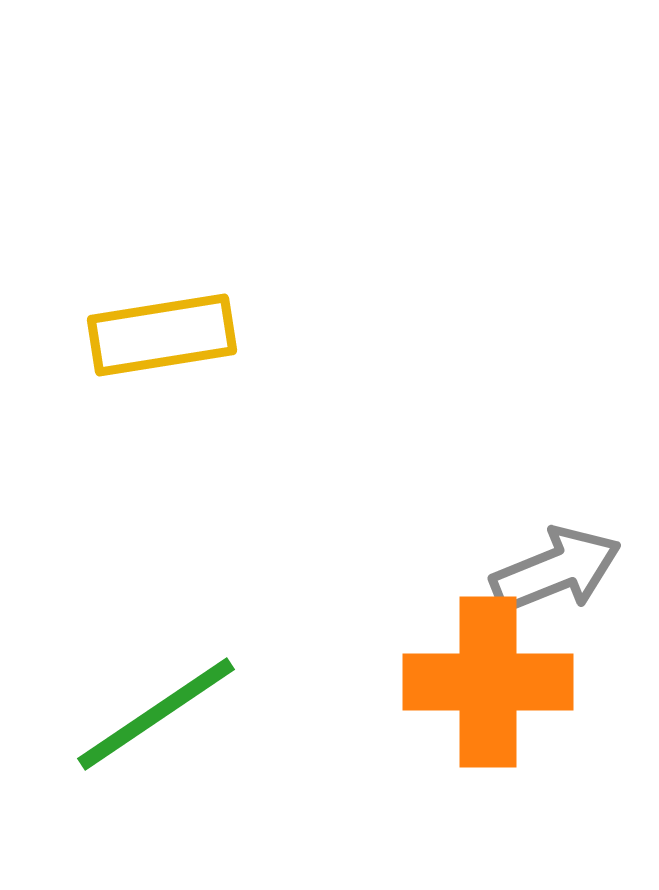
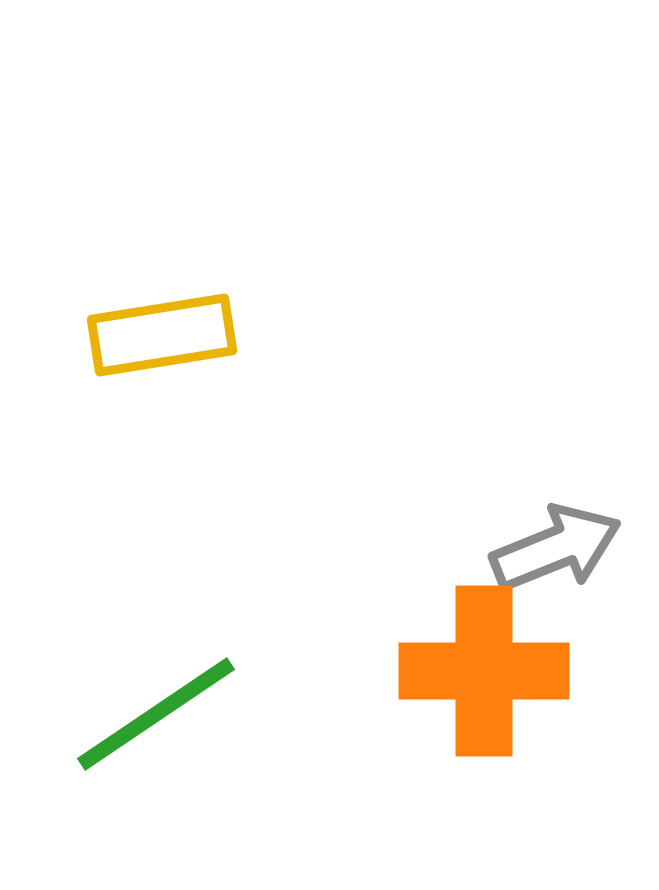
gray arrow: moved 22 px up
orange cross: moved 4 px left, 11 px up
